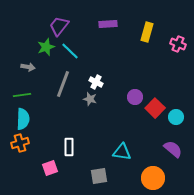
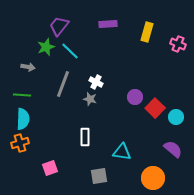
green line: rotated 12 degrees clockwise
white rectangle: moved 16 px right, 10 px up
